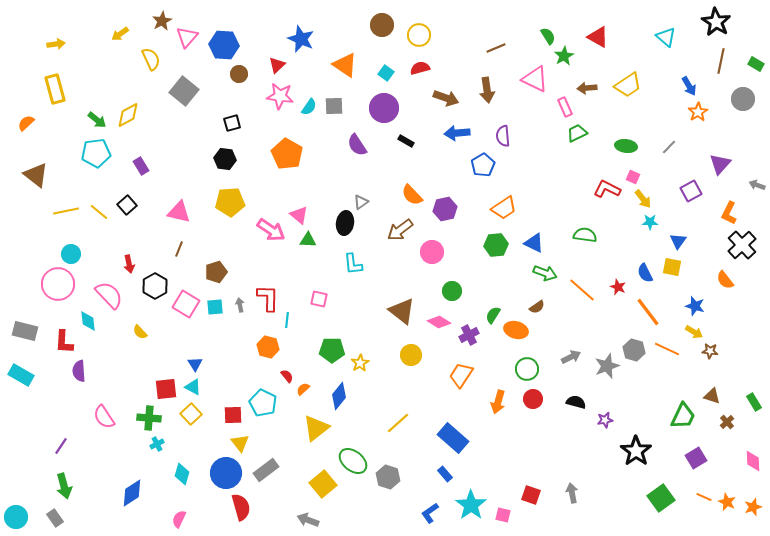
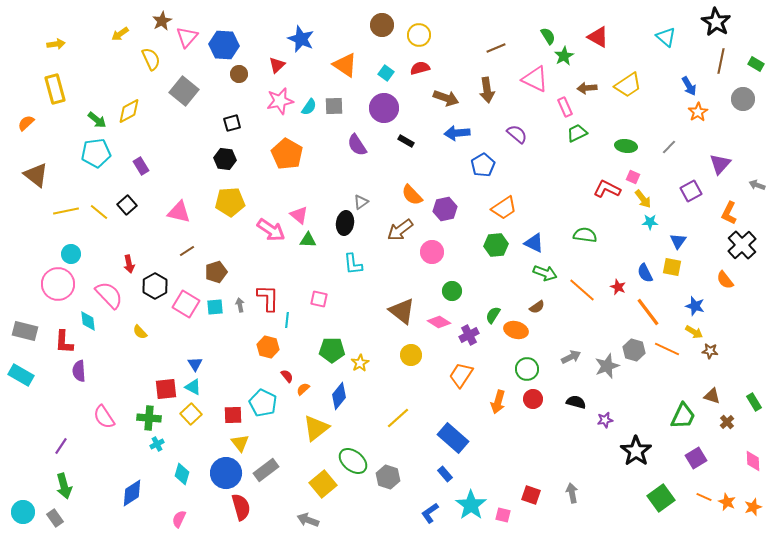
pink star at (280, 96): moved 5 px down; rotated 20 degrees counterclockwise
yellow diamond at (128, 115): moved 1 px right, 4 px up
purple semicircle at (503, 136): moved 14 px right, 2 px up; rotated 135 degrees clockwise
brown line at (179, 249): moved 8 px right, 2 px down; rotated 35 degrees clockwise
yellow line at (398, 423): moved 5 px up
cyan circle at (16, 517): moved 7 px right, 5 px up
